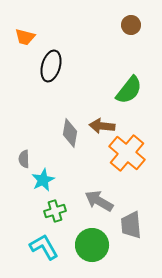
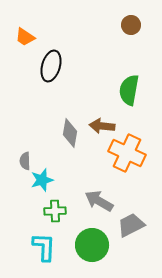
orange trapezoid: rotated 20 degrees clockwise
green semicircle: rotated 152 degrees clockwise
orange cross: rotated 15 degrees counterclockwise
gray semicircle: moved 1 px right, 2 px down
cyan star: moved 1 px left; rotated 10 degrees clockwise
green cross: rotated 15 degrees clockwise
gray trapezoid: rotated 68 degrees clockwise
cyan L-shape: rotated 32 degrees clockwise
